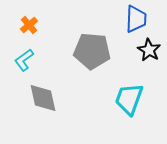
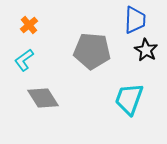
blue trapezoid: moved 1 px left, 1 px down
black star: moved 3 px left
gray diamond: rotated 20 degrees counterclockwise
